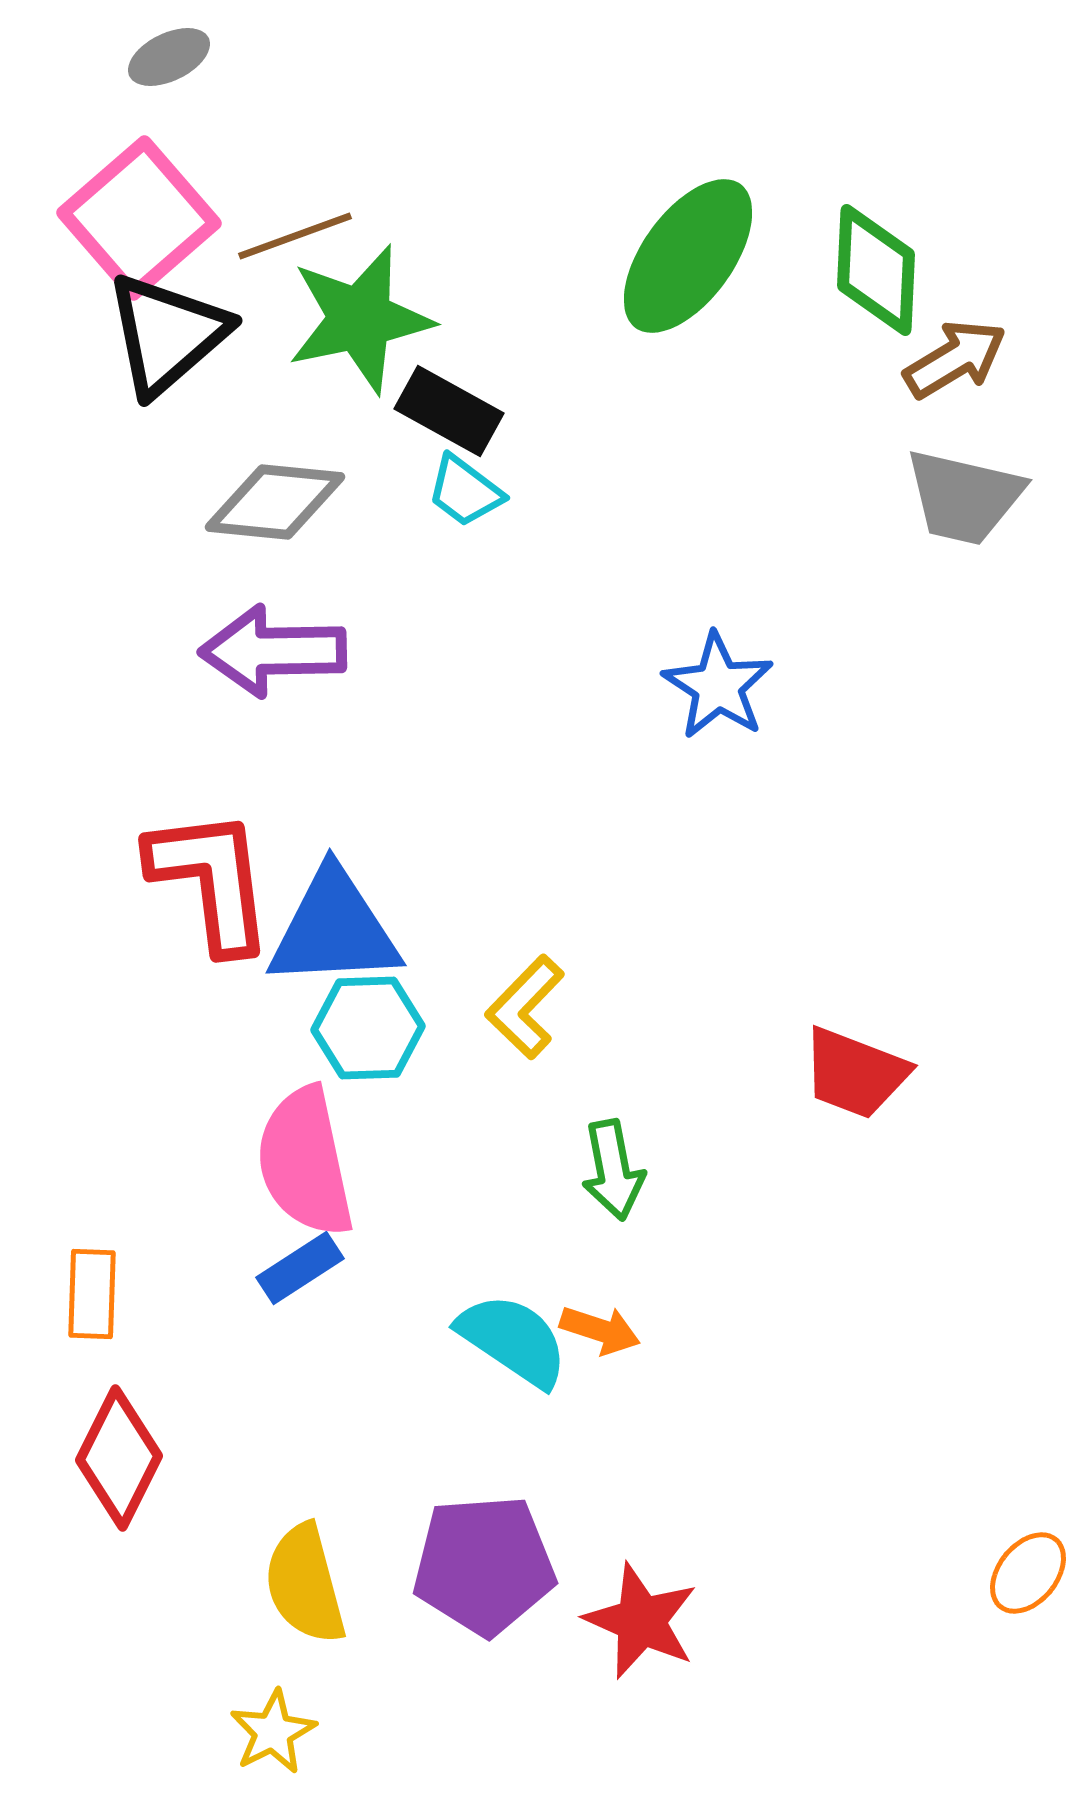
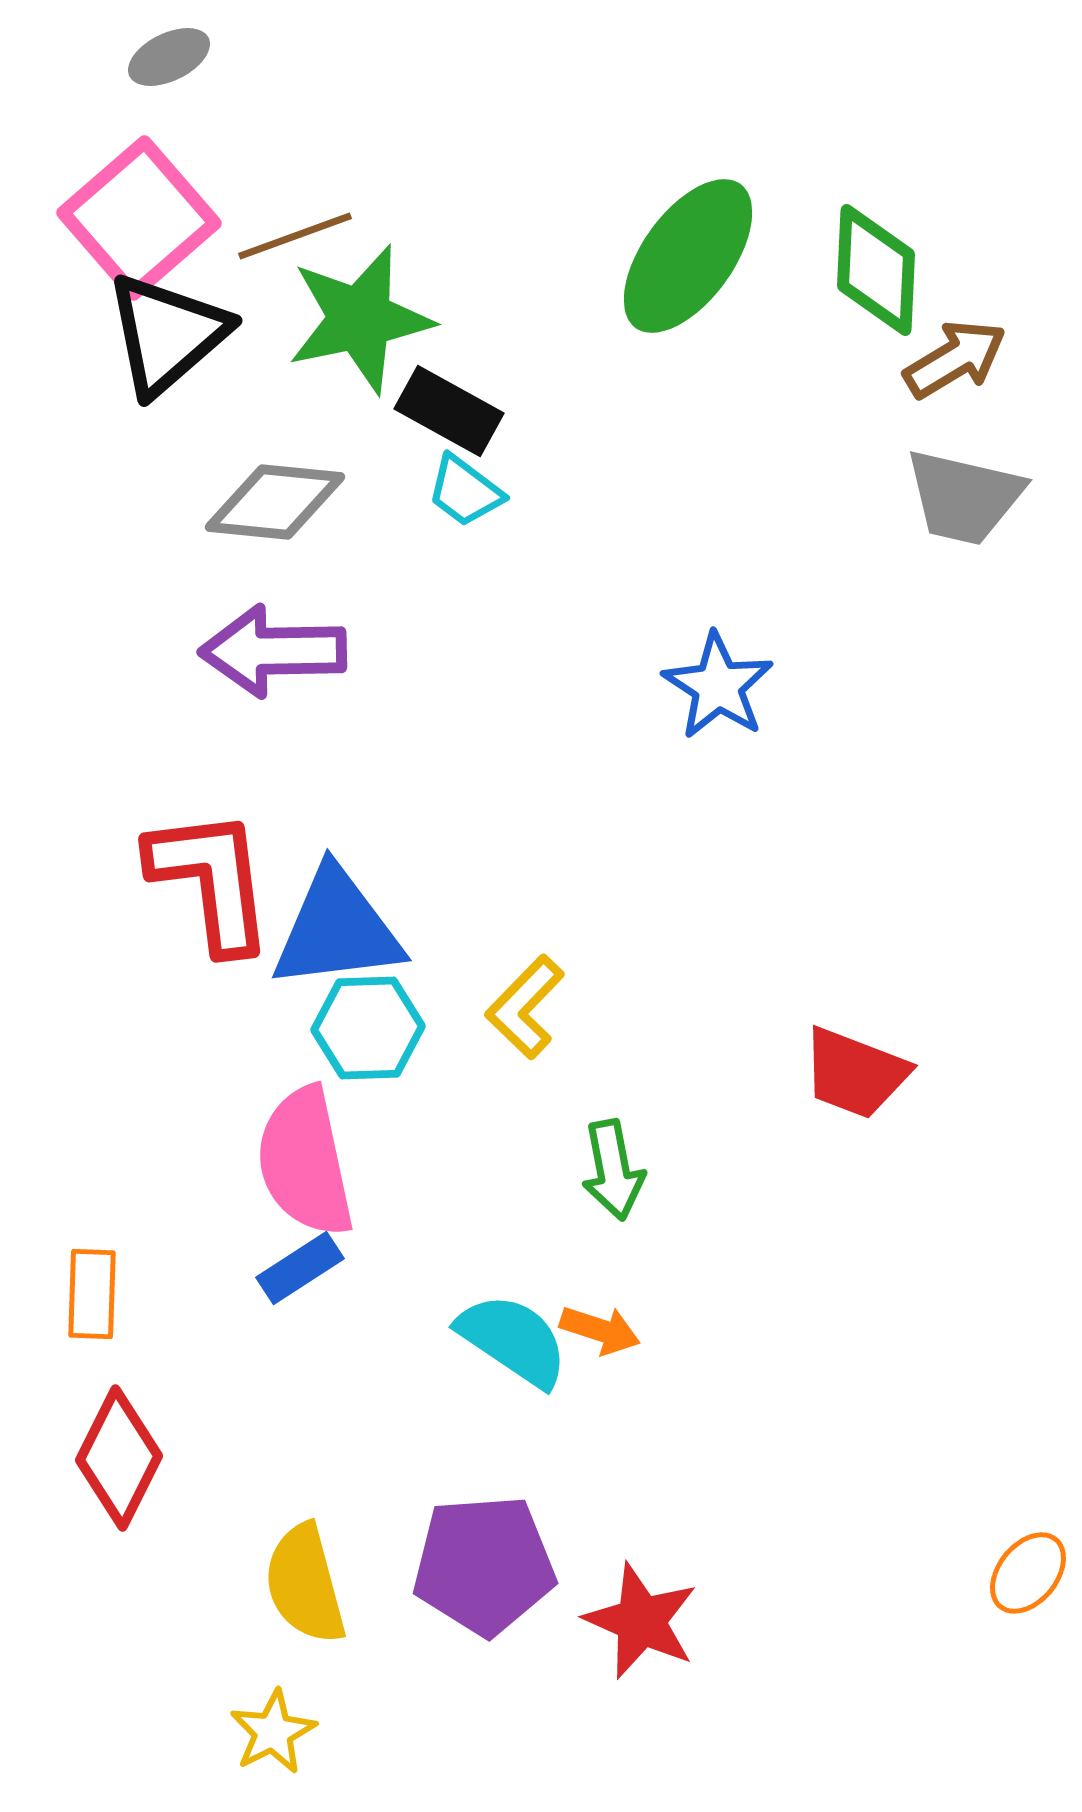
blue triangle: moved 3 px right; rotated 4 degrees counterclockwise
